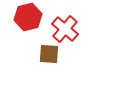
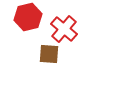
red cross: moved 1 px left
